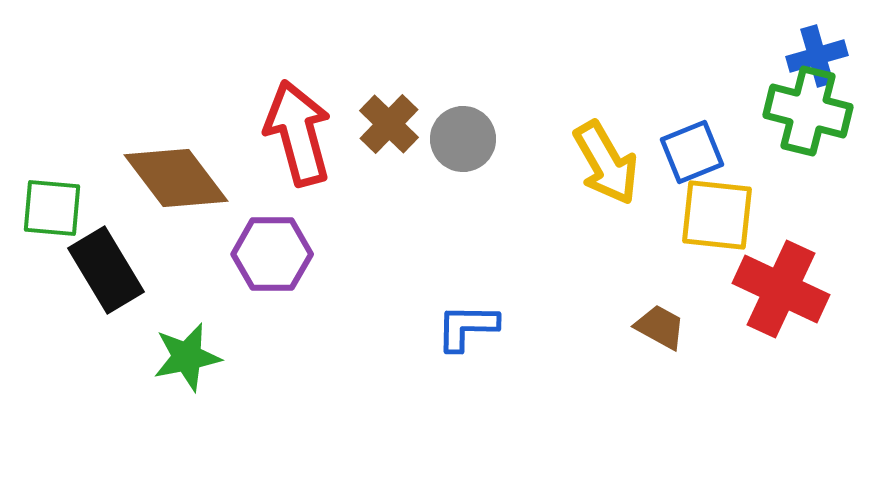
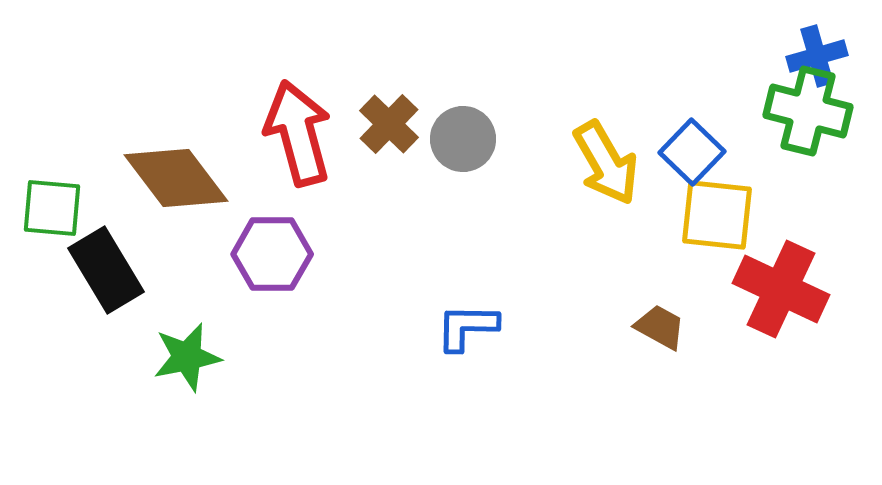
blue square: rotated 24 degrees counterclockwise
